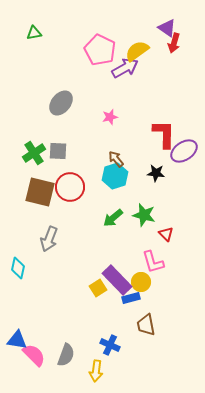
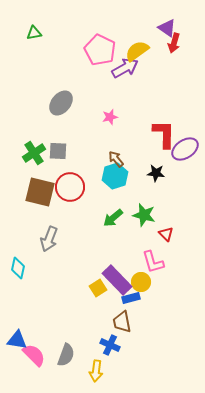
purple ellipse: moved 1 px right, 2 px up
brown trapezoid: moved 24 px left, 3 px up
